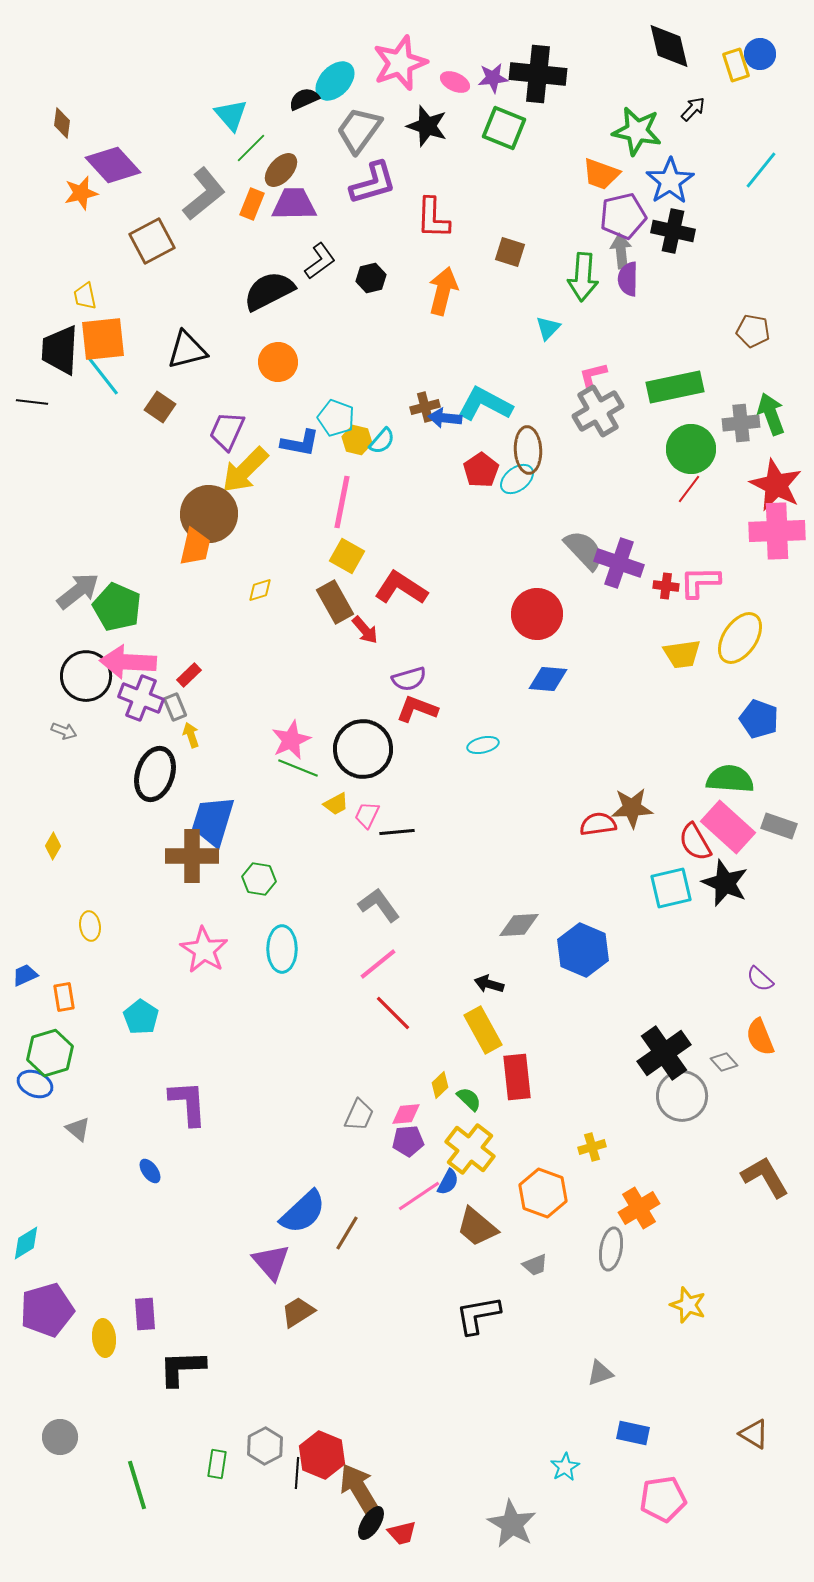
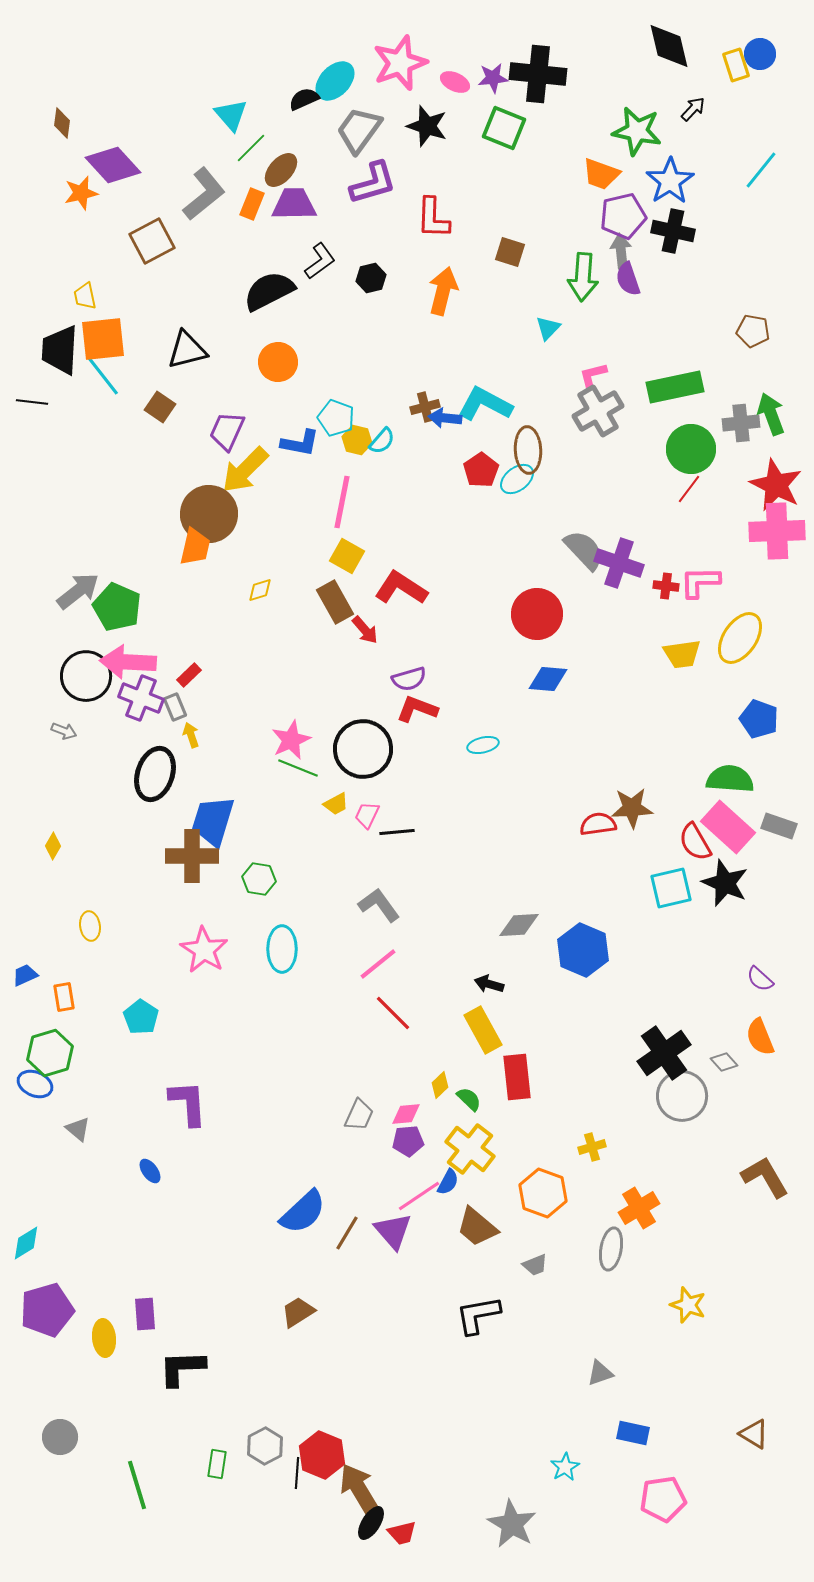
purple semicircle at (628, 279): rotated 20 degrees counterclockwise
purple triangle at (271, 1262): moved 122 px right, 31 px up
